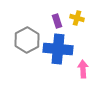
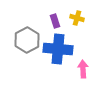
purple rectangle: moved 2 px left
